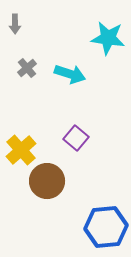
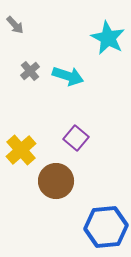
gray arrow: moved 1 px down; rotated 42 degrees counterclockwise
cyan star: rotated 20 degrees clockwise
gray cross: moved 3 px right, 3 px down
cyan arrow: moved 2 px left, 2 px down
brown circle: moved 9 px right
